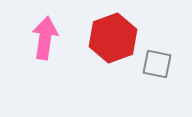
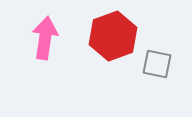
red hexagon: moved 2 px up
